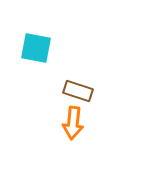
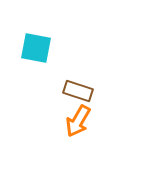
orange arrow: moved 5 px right, 2 px up; rotated 24 degrees clockwise
